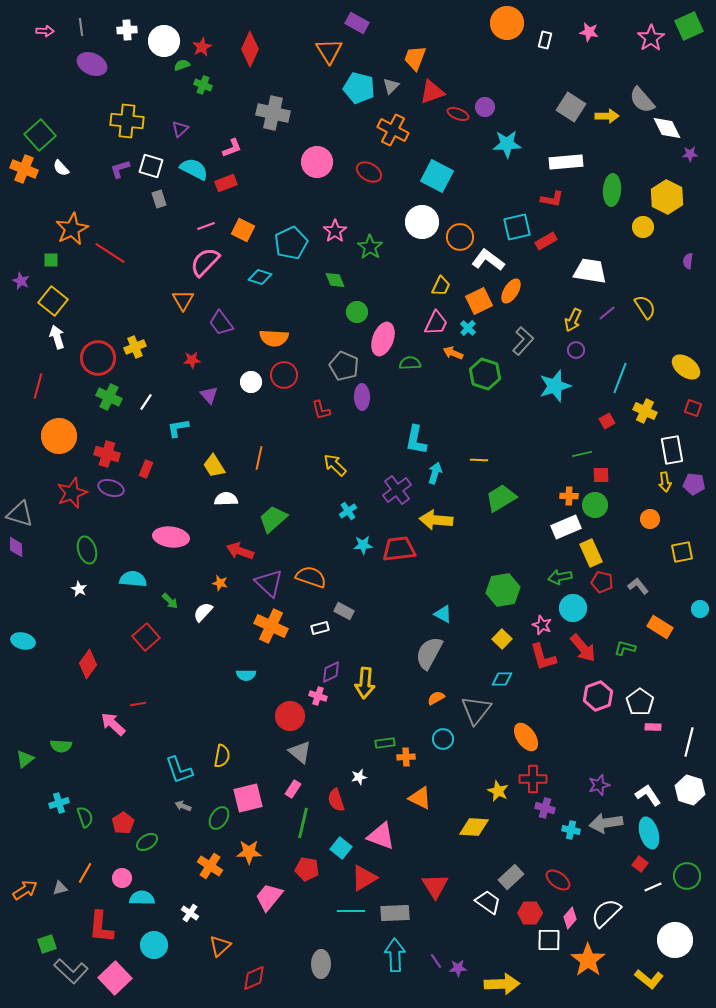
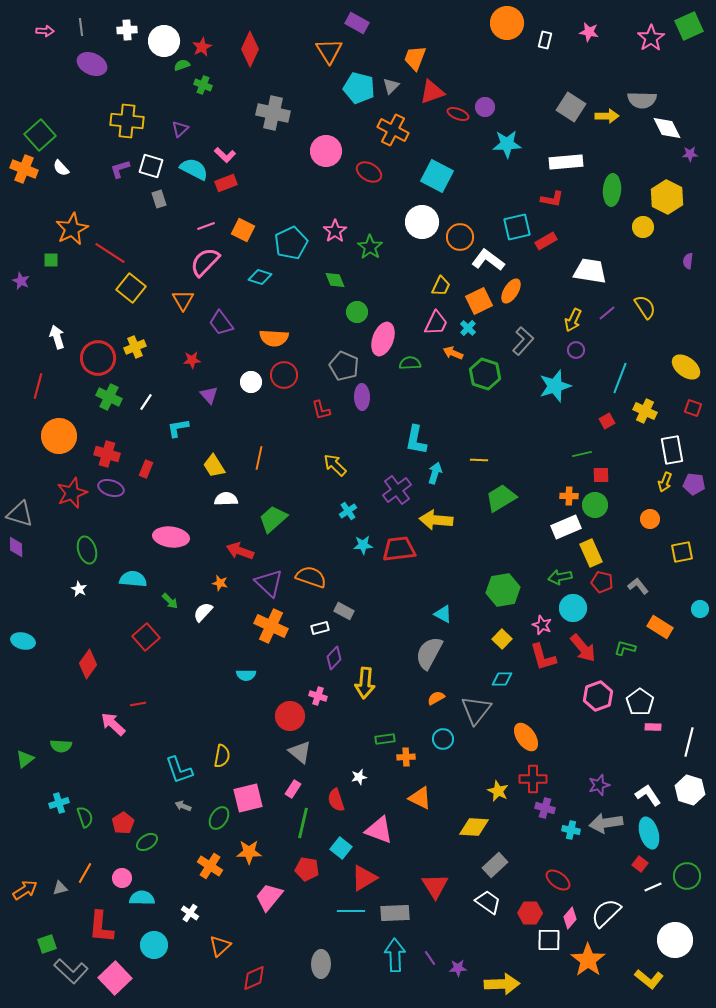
gray semicircle at (642, 100): rotated 48 degrees counterclockwise
pink L-shape at (232, 148): moved 7 px left, 7 px down; rotated 65 degrees clockwise
pink circle at (317, 162): moved 9 px right, 11 px up
yellow square at (53, 301): moved 78 px right, 13 px up
yellow arrow at (665, 482): rotated 30 degrees clockwise
purple diamond at (331, 672): moved 3 px right, 14 px up; rotated 20 degrees counterclockwise
green rectangle at (385, 743): moved 4 px up
pink triangle at (381, 836): moved 2 px left, 6 px up
gray rectangle at (511, 877): moved 16 px left, 12 px up
purple line at (436, 961): moved 6 px left, 3 px up
